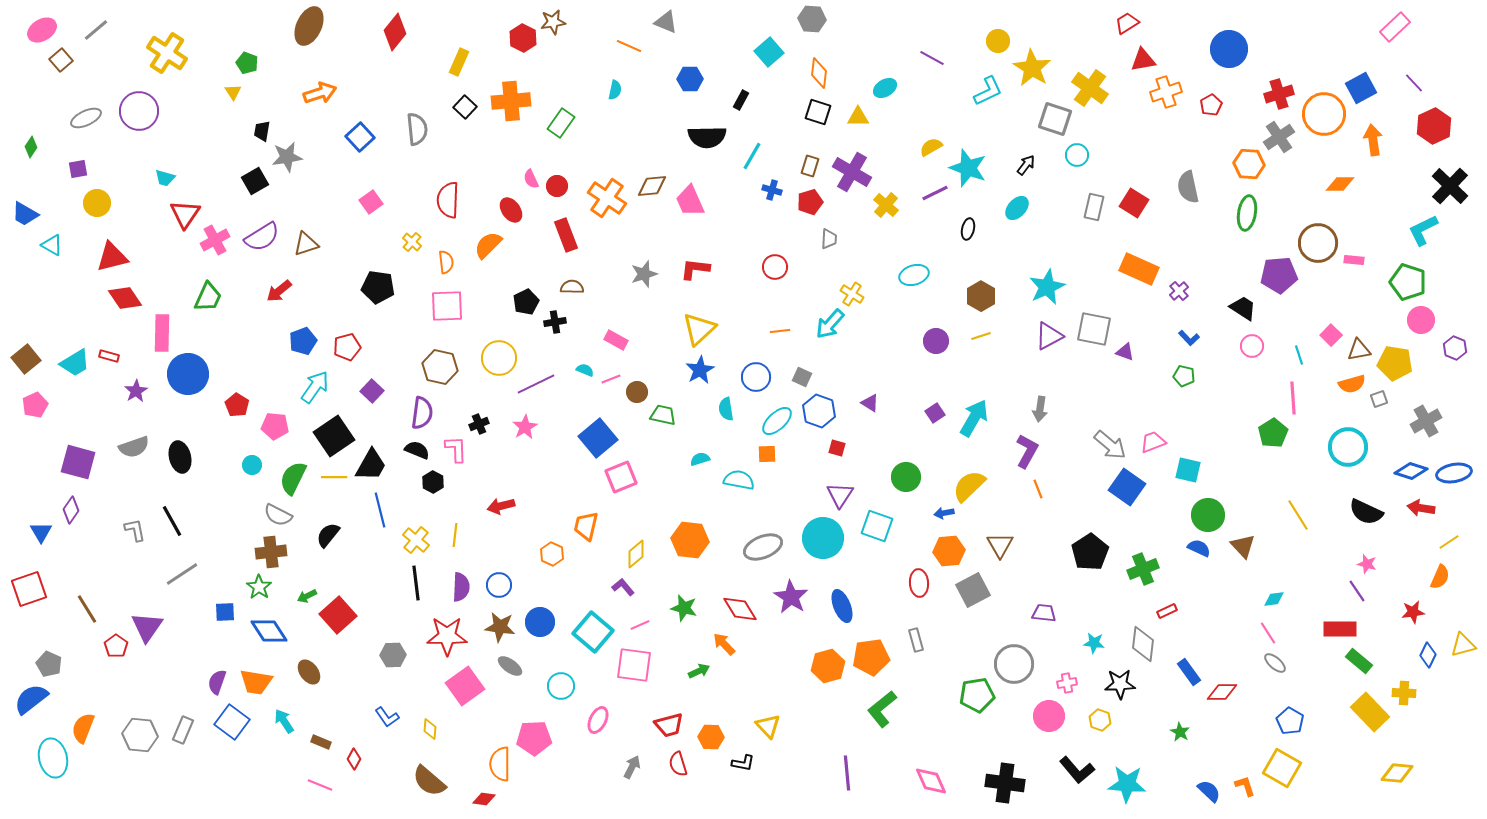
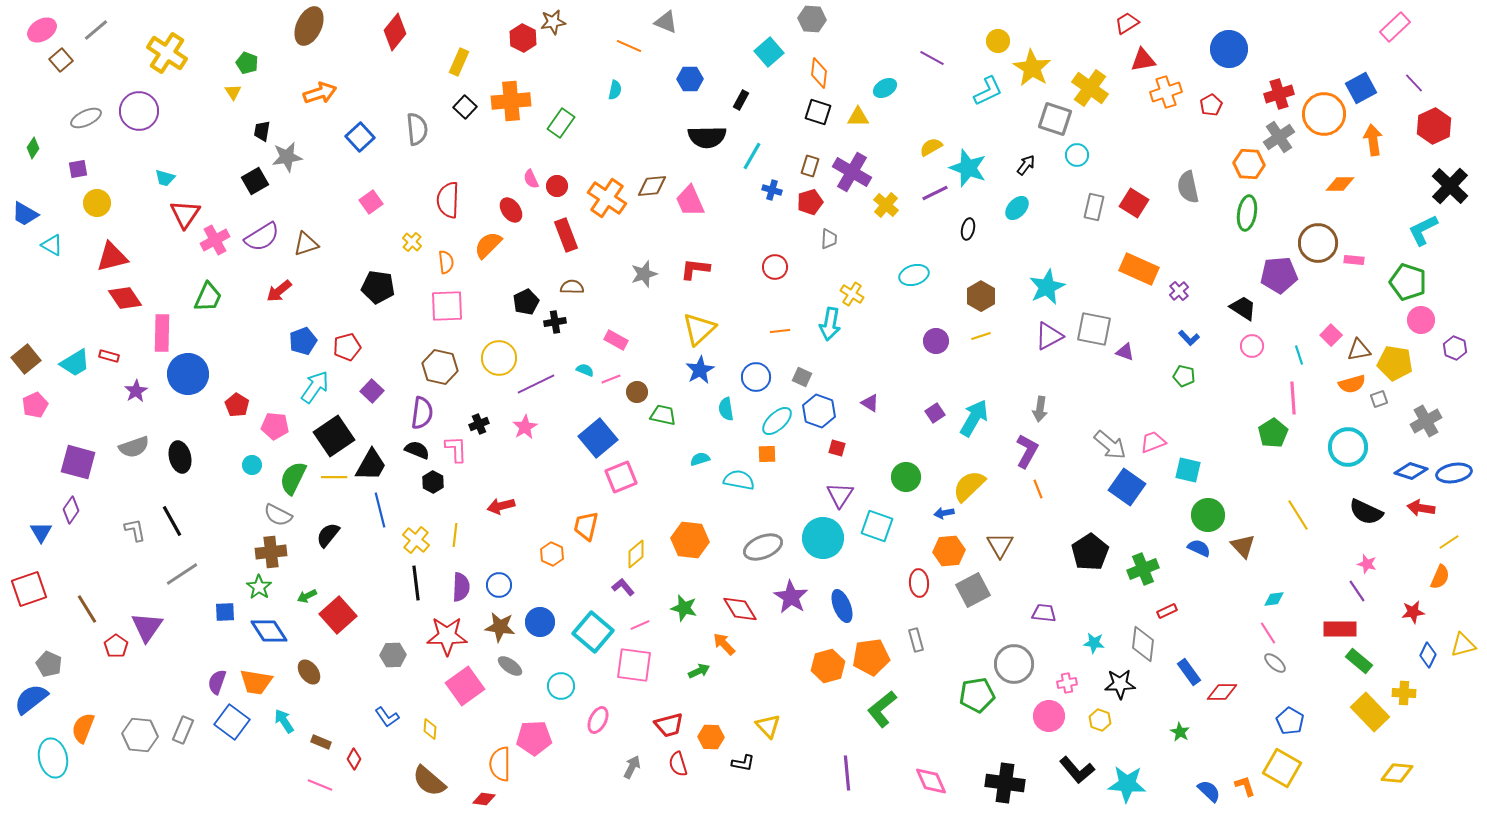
green diamond at (31, 147): moved 2 px right, 1 px down
cyan arrow at (830, 324): rotated 32 degrees counterclockwise
